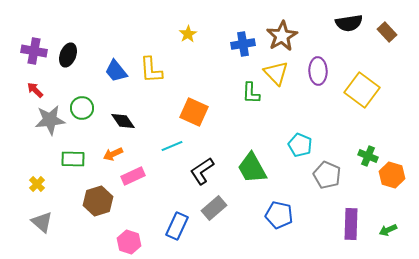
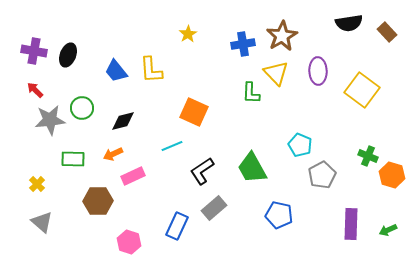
black diamond: rotated 70 degrees counterclockwise
gray pentagon: moved 5 px left; rotated 20 degrees clockwise
brown hexagon: rotated 16 degrees clockwise
